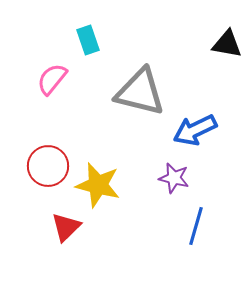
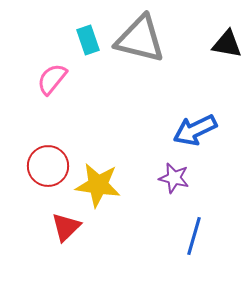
gray triangle: moved 53 px up
yellow star: rotated 6 degrees counterclockwise
blue line: moved 2 px left, 10 px down
